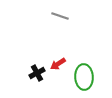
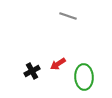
gray line: moved 8 px right
black cross: moved 5 px left, 2 px up
